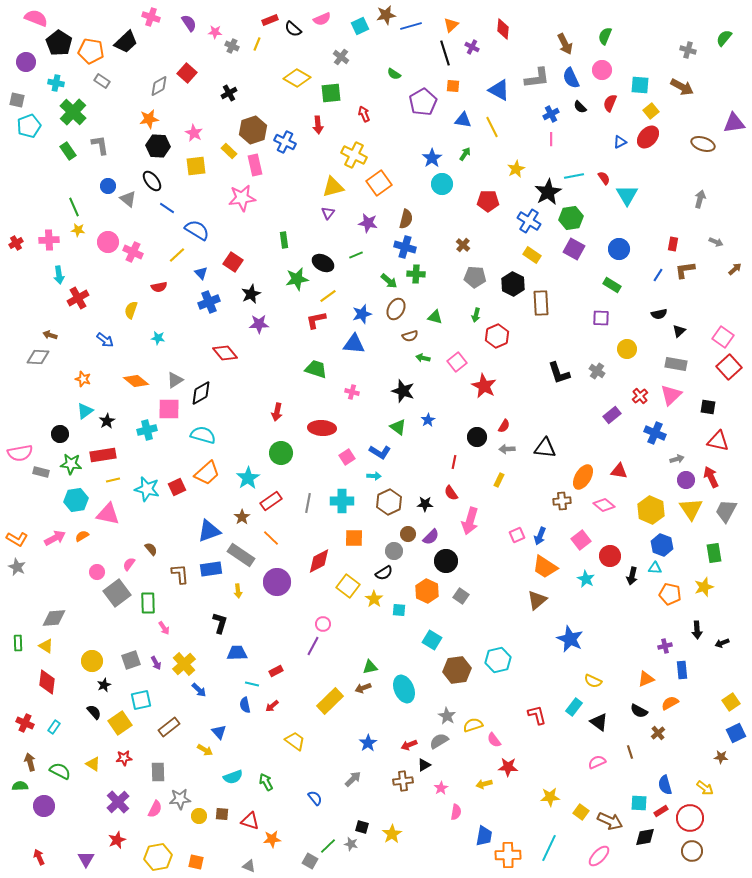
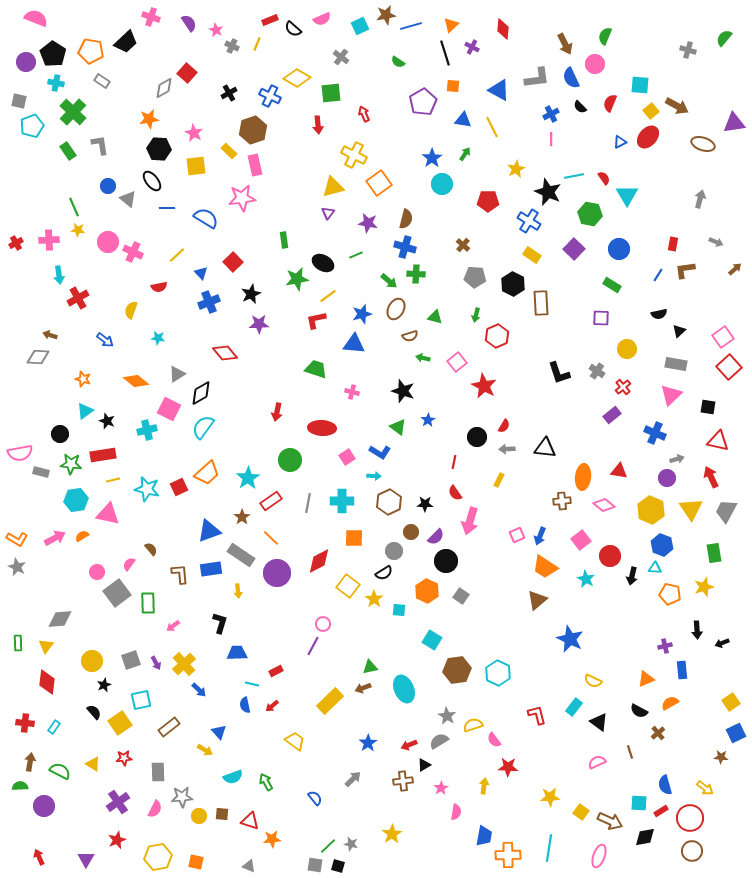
pink star at (215, 32): moved 1 px right, 2 px up; rotated 24 degrees clockwise
black pentagon at (59, 43): moved 6 px left, 11 px down
pink circle at (602, 70): moved 7 px left, 6 px up
green semicircle at (394, 74): moved 4 px right, 12 px up
gray diamond at (159, 86): moved 5 px right, 2 px down
brown arrow at (682, 87): moved 5 px left, 19 px down
gray square at (17, 100): moved 2 px right, 1 px down
cyan pentagon at (29, 126): moved 3 px right
blue cross at (285, 142): moved 15 px left, 46 px up
black hexagon at (158, 146): moved 1 px right, 3 px down
black star at (548, 192): rotated 20 degrees counterclockwise
blue line at (167, 208): rotated 35 degrees counterclockwise
green hexagon at (571, 218): moved 19 px right, 4 px up; rotated 20 degrees clockwise
blue semicircle at (197, 230): moved 9 px right, 12 px up
purple square at (574, 249): rotated 15 degrees clockwise
red square at (233, 262): rotated 12 degrees clockwise
pink square at (723, 337): rotated 20 degrees clockwise
gray triangle at (175, 380): moved 2 px right, 6 px up
red cross at (640, 396): moved 17 px left, 9 px up
pink square at (169, 409): rotated 25 degrees clockwise
black star at (107, 421): rotated 21 degrees counterclockwise
cyan semicircle at (203, 435): moved 8 px up; rotated 70 degrees counterclockwise
green circle at (281, 453): moved 9 px right, 7 px down
orange ellipse at (583, 477): rotated 25 degrees counterclockwise
purple circle at (686, 480): moved 19 px left, 2 px up
red square at (177, 487): moved 2 px right
red semicircle at (451, 493): moved 4 px right
brown circle at (408, 534): moved 3 px right, 2 px up
purple semicircle at (431, 537): moved 5 px right
purple circle at (277, 582): moved 9 px up
gray diamond at (54, 618): moved 6 px right, 1 px down
pink arrow at (164, 628): moved 9 px right, 2 px up; rotated 88 degrees clockwise
yellow triangle at (46, 646): rotated 35 degrees clockwise
cyan hexagon at (498, 660): moved 13 px down; rotated 20 degrees counterclockwise
red cross at (25, 723): rotated 18 degrees counterclockwise
brown arrow at (30, 762): rotated 24 degrees clockwise
yellow arrow at (484, 784): moved 2 px down; rotated 112 degrees clockwise
gray star at (180, 799): moved 2 px right, 2 px up
purple cross at (118, 802): rotated 10 degrees clockwise
black square at (362, 827): moved 24 px left, 39 px down
cyan line at (549, 848): rotated 16 degrees counterclockwise
pink ellipse at (599, 856): rotated 25 degrees counterclockwise
gray square at (310, 861): moved 5 px right, 4 px down; rotated 21 degrees counterclockwise
